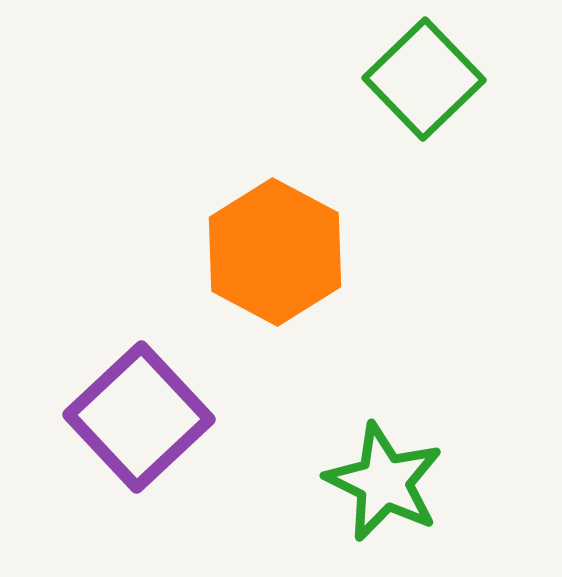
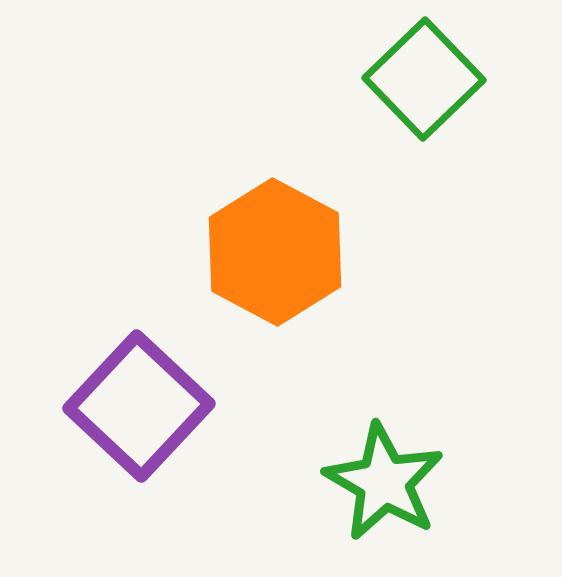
purple square: moved 11 px up; rotated 4 degrees counterclockwise
green star: rotated 4 degrees clockwise
